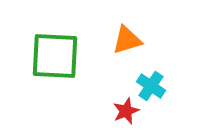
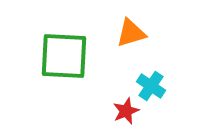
orange triangle: moved 4 px right, 7 px up
green square: moved 9 px right
